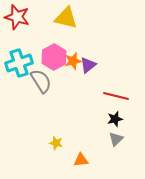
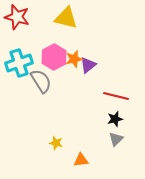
orange star: moved 1 px right, 2 px up
